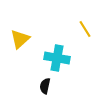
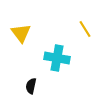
yellow triangle: moved 1 px right, 6 px up; rotated 25 degrees counterclockwise
black semicircle: moved 14 px left
